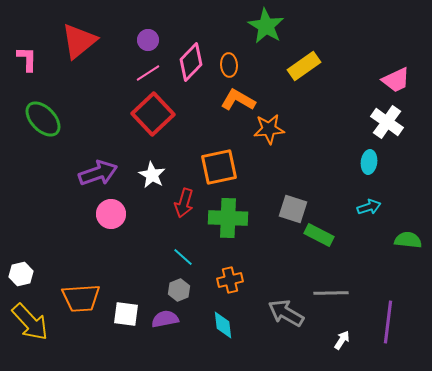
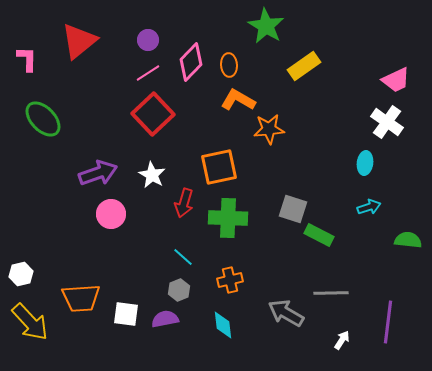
cyan ellipse: moved 4 px left, 1 px down
